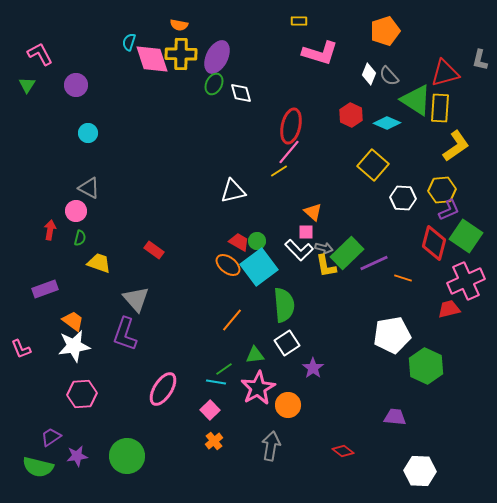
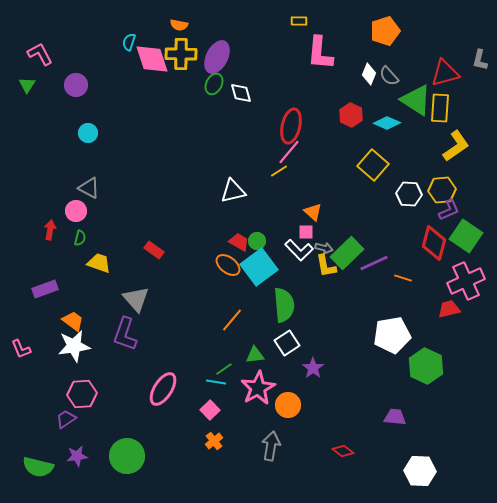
pink L-shape at (320, 53): rotated 78 degrees clockwise
white hexagon at (403, 198): moved 6 px right, 4 px up
purple trapezoid at (51, 437): moved 15 px right, 18 px up
